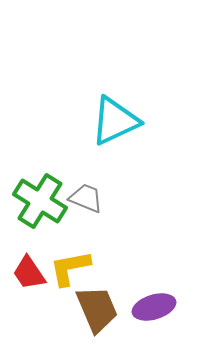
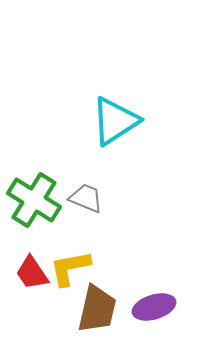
cyan triangle: rotated 8 degrees counterclockwise
green cross: moved 6 px left, 1 px up
red trapezoid: moved 3 px right
brown trapezoid: rotated 36 degrees clockwise
